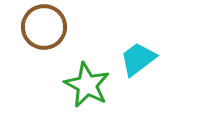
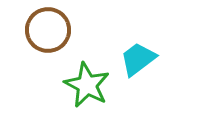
brown circle: moved 4 px right, 3 px down
